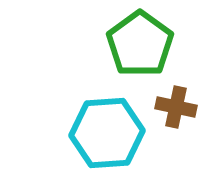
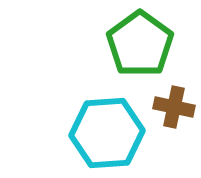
brown cross: moved 2 px left
